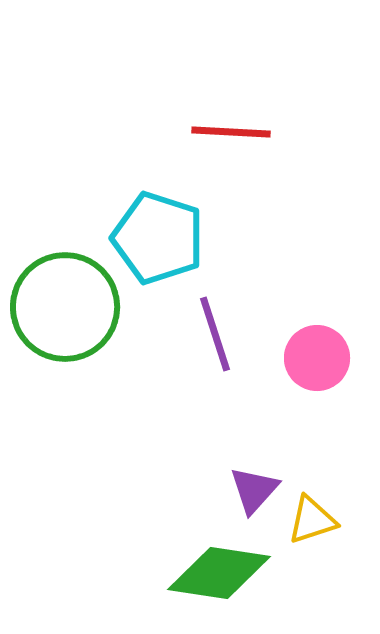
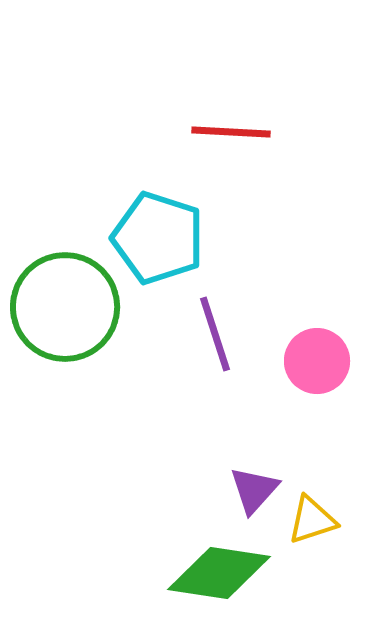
pink circle: moved 3 px down
